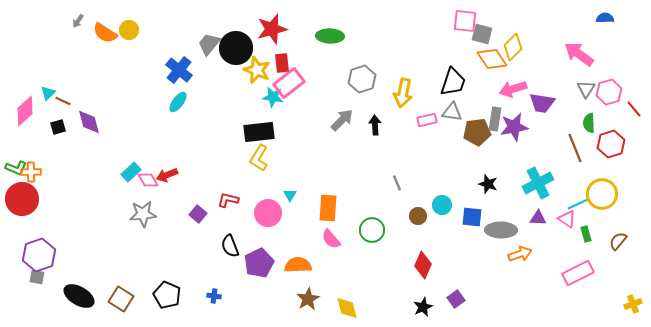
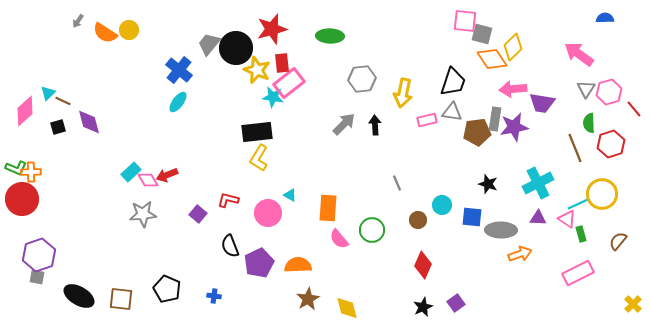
gray hexagon at (362, 79): rotated 12 degrees clockwise
pink arrow at (513, 89): rotated 12 degrees clockwise
gray arrow at (342, 120): moved 2 px right, 4 px down
black rectangle at (259, 132): moved 2 px left
cyan triangle at (290, 195): rotated 32 degrees counterclockwise
brown circle at (418, 216): moved 4 px down
green rectangle at (586, 234): moved 5 px left
pink semicircle at (331, 239): moved 8 px right
black pentagon at (167, 295): moved 6 px up
brown square at (121, 299): rotated 25 degrees counterclockwise
purple square at (456, 299): moved 4 px down
yellow cross at (633, 304): rotated 24 degrees counterclockwise
